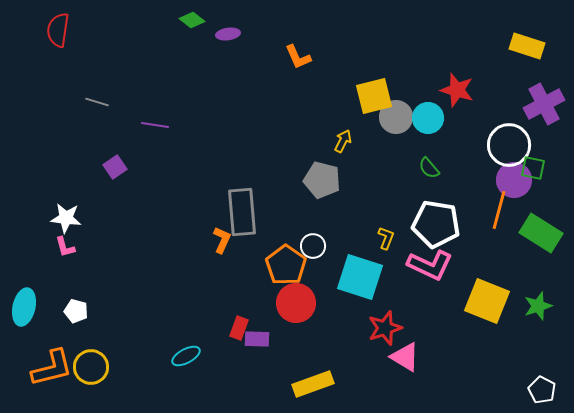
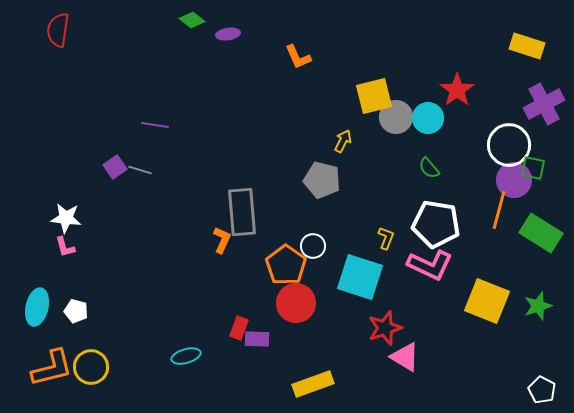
red star at (457, 90): rotated 20 degrees clockwise
gray line at (97, 102): moved 43 px right, 68 px down
cyan ellipse at (24, 307): moved 13 px right
cyan ellipse at (186, 356): rotated 12 degrees clockwise
